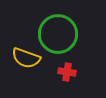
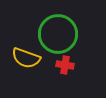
red cross: moved 2 px left, 7 px up
